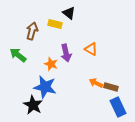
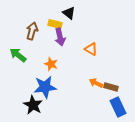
purple arrow: moved 6 px left, 16 px up
blue star: rotated 20 degrees counterclockwise
